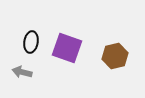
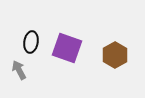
brown hexagon: moved 1 px up; rotated 15 degrees counterclockwise
gray arrow: moved 3 px left, 2 px up; rotated 48 degrees clockwise
